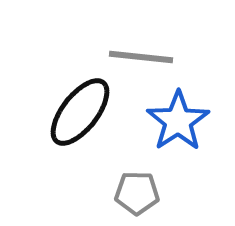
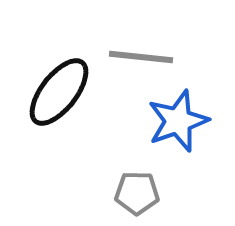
black ellipse: moved 21 px left, 20 px up
blue star: rotated 14 degrees clockwise
